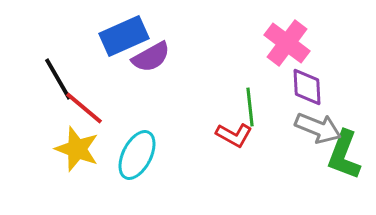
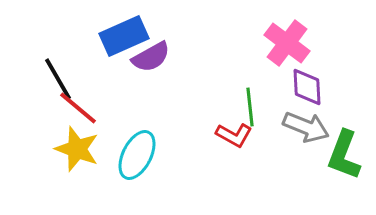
red line: moved 6 px left
gray arrow: moved 12 px left, 1 px up
